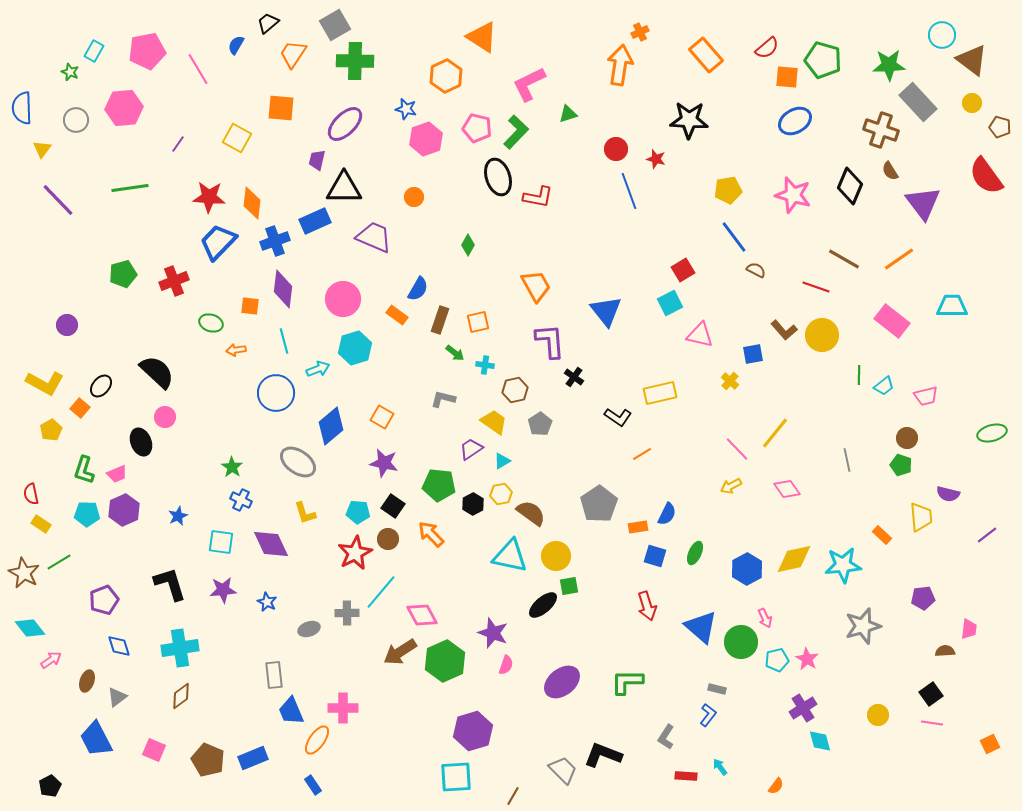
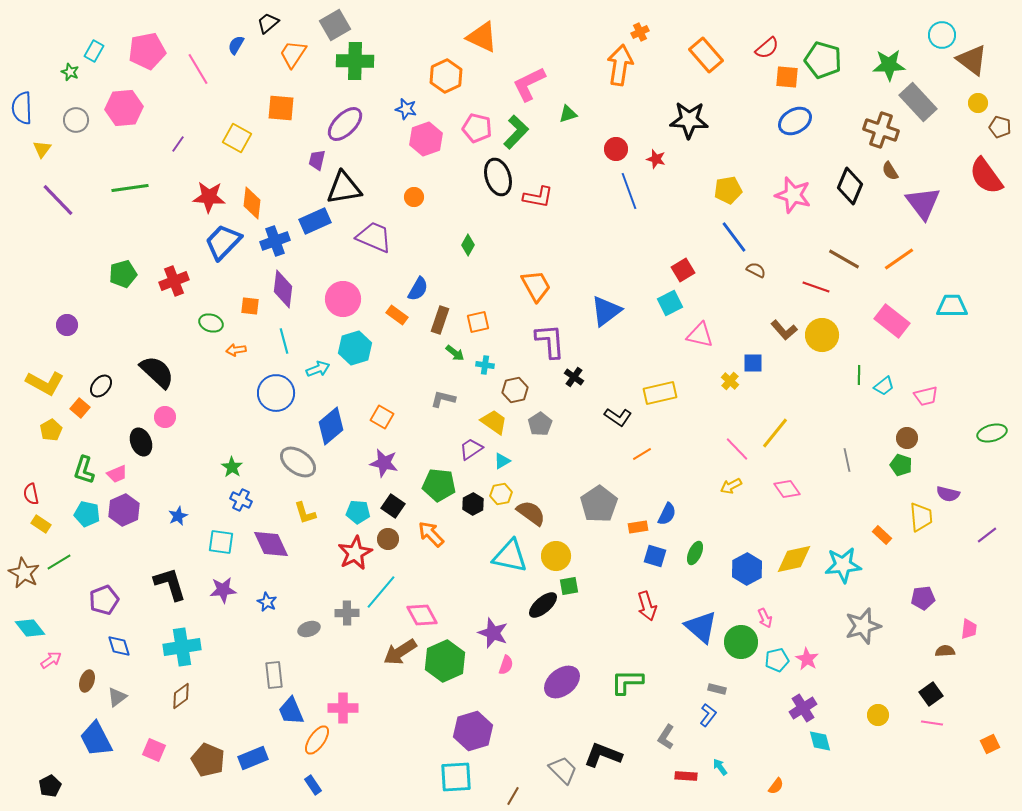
orange triangle at (482, 37): rotated 8 degrees counterclockwise
yellow circle at (972, 103): moved 6 px right
black triangle at (344, 188): rotated 9 degrees counterclockwise
blue trapezoid at (218, 242): moved 5 px right
blue triangle at (606, 311): rotated 32 degrees clockwise
blue square at (753, 354): moved 9 px down; rotated 10 degrees clockwise
cyan pentagon at (87, 514): rotated 10 degrees clockwise
cyan cross at (180, 648): moved 2 px right, 1 px up
